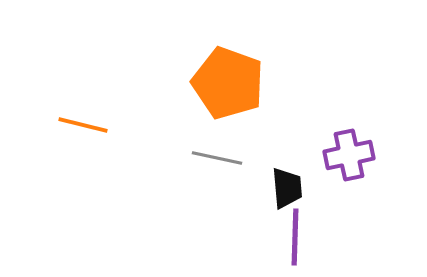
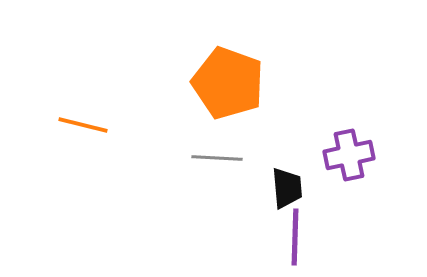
gray line: rotated 9 degrees counterclockwise
